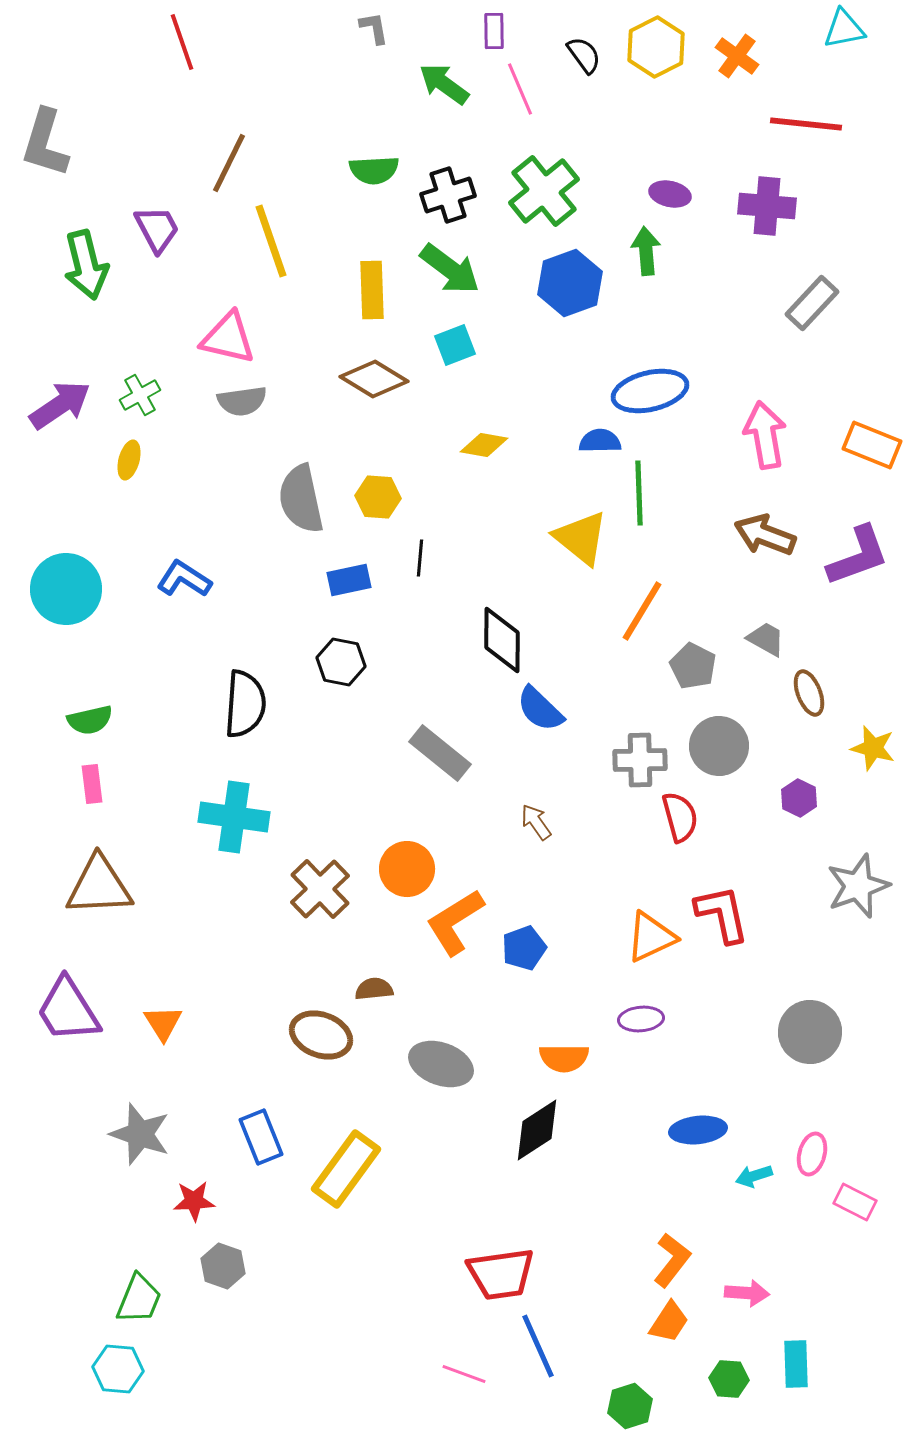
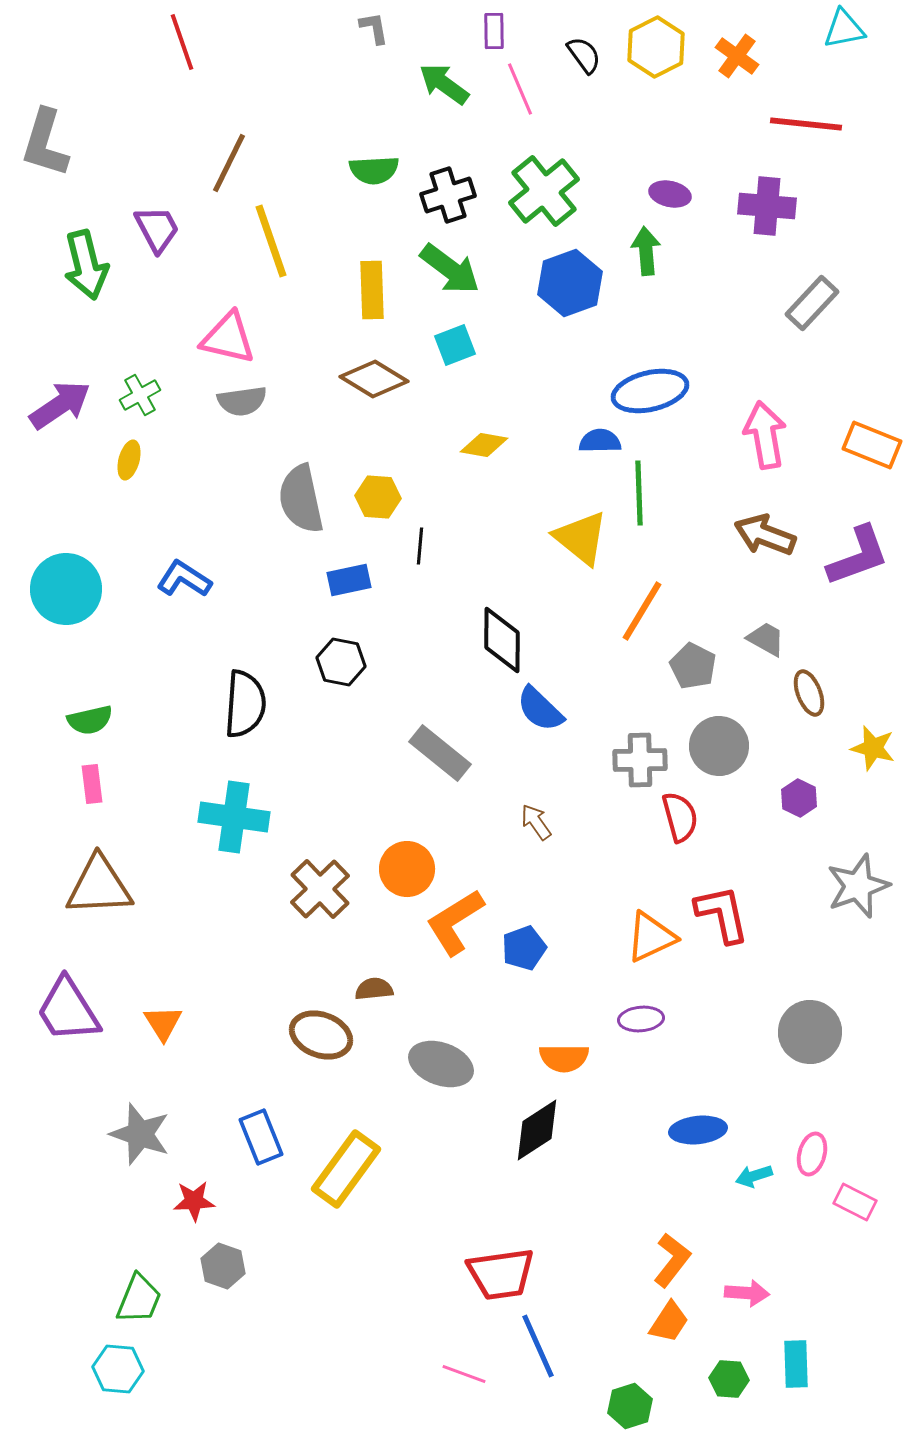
black line at (420, 558): moved 12 px up
